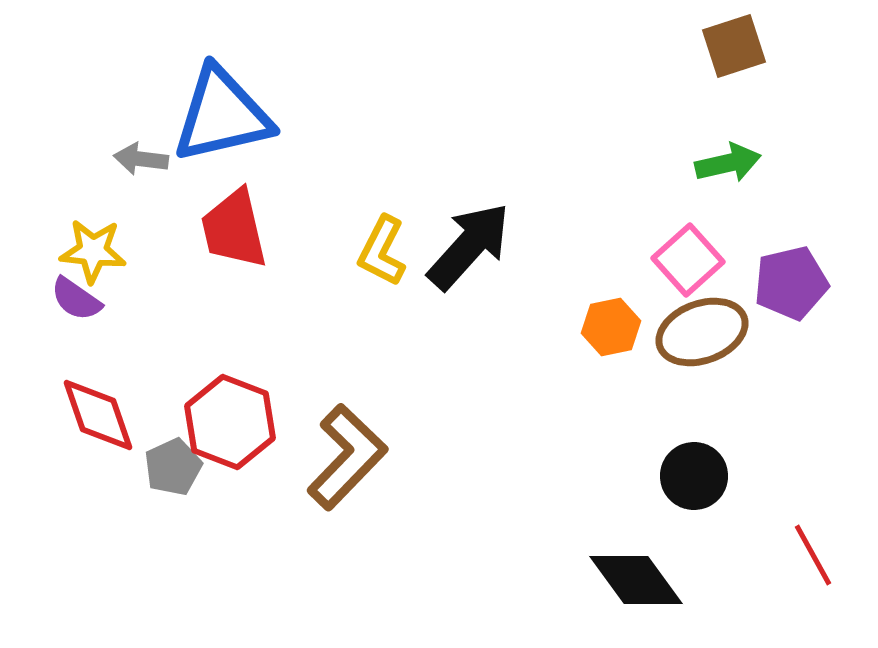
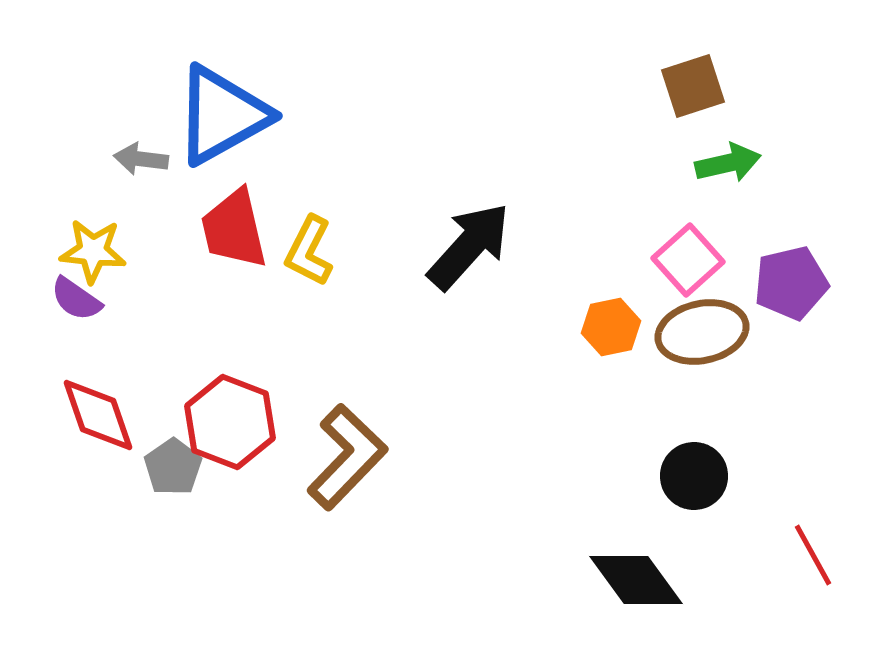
brown square: moved 41 px left, 40 px down
blue triangle: rotated 16 degrees counterclockwise
yellow L-shape: moved 73 px left
brown ellipse: rotated 8 degrees clockwise
gray pentagon: rotated 10 degrees counterclockwise
